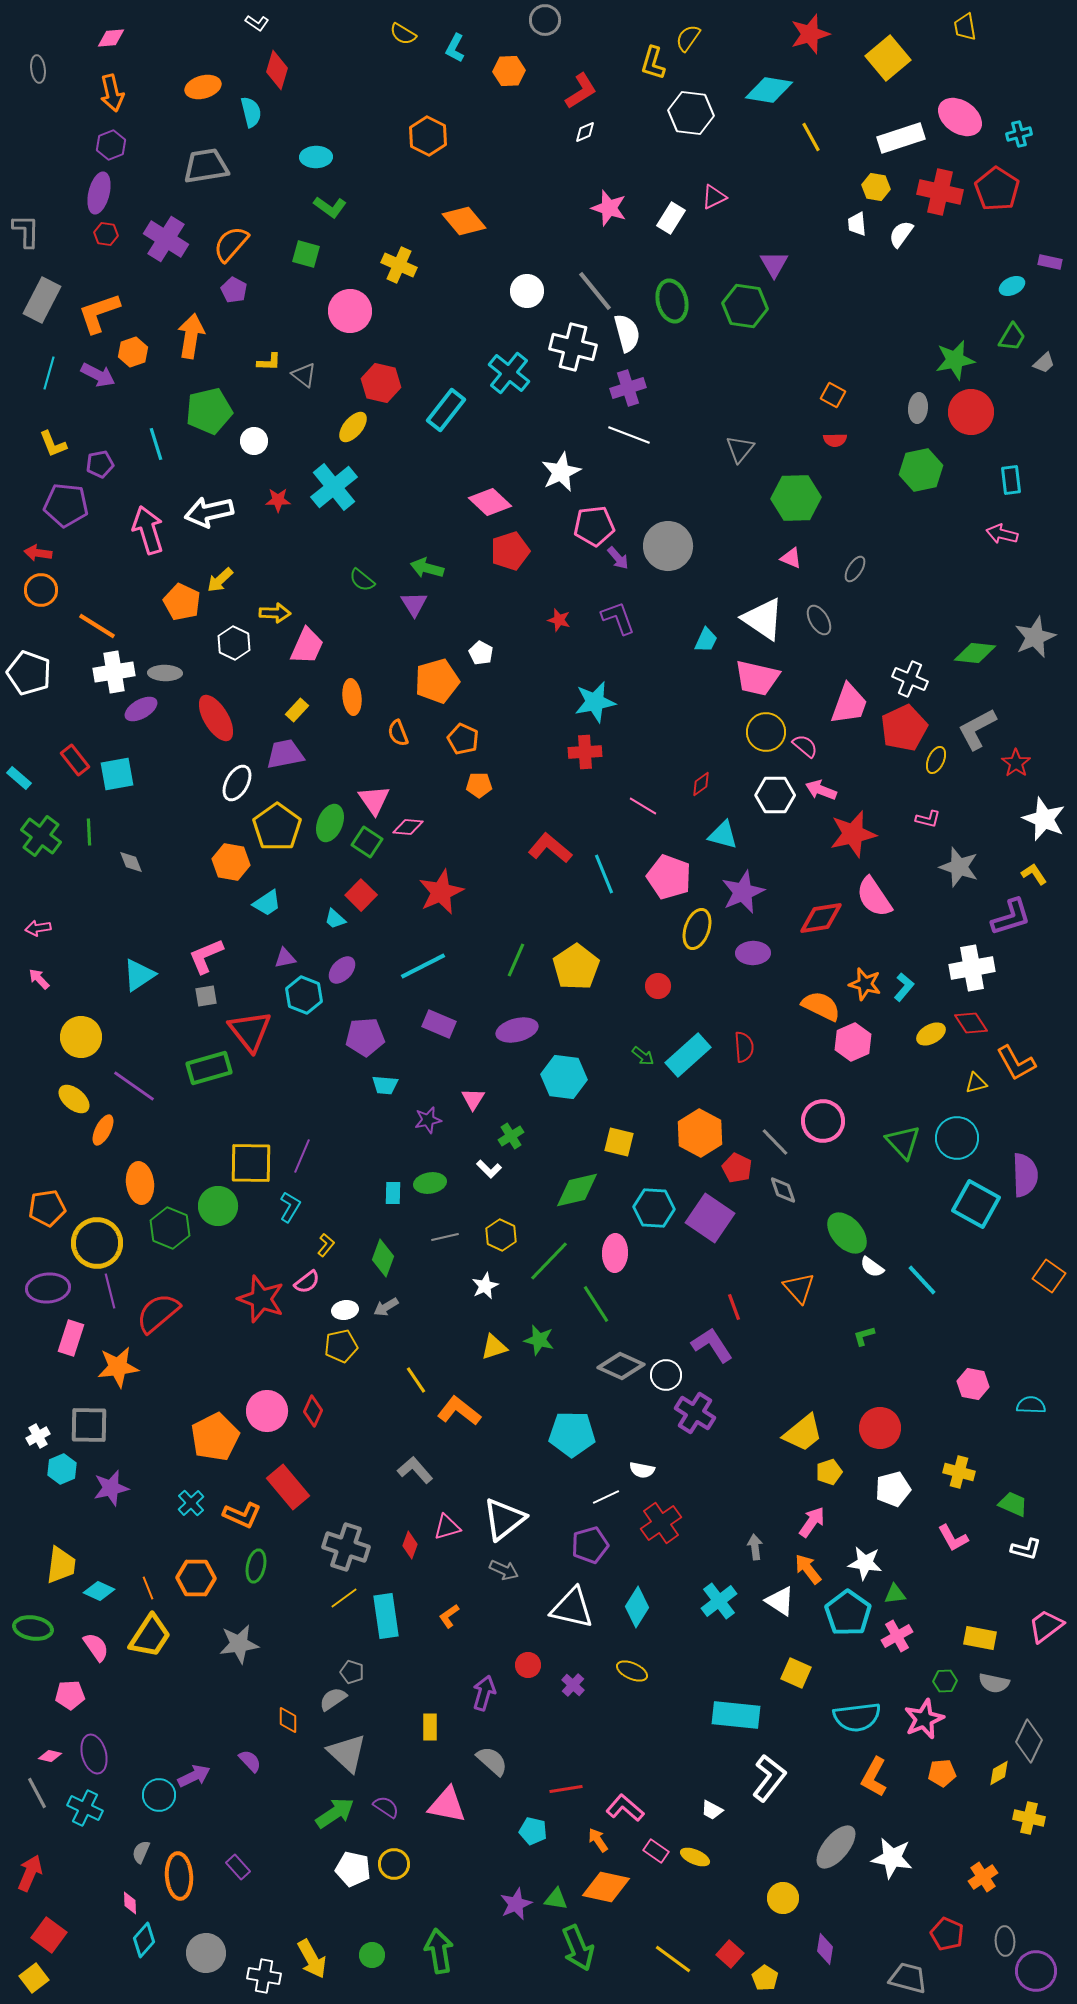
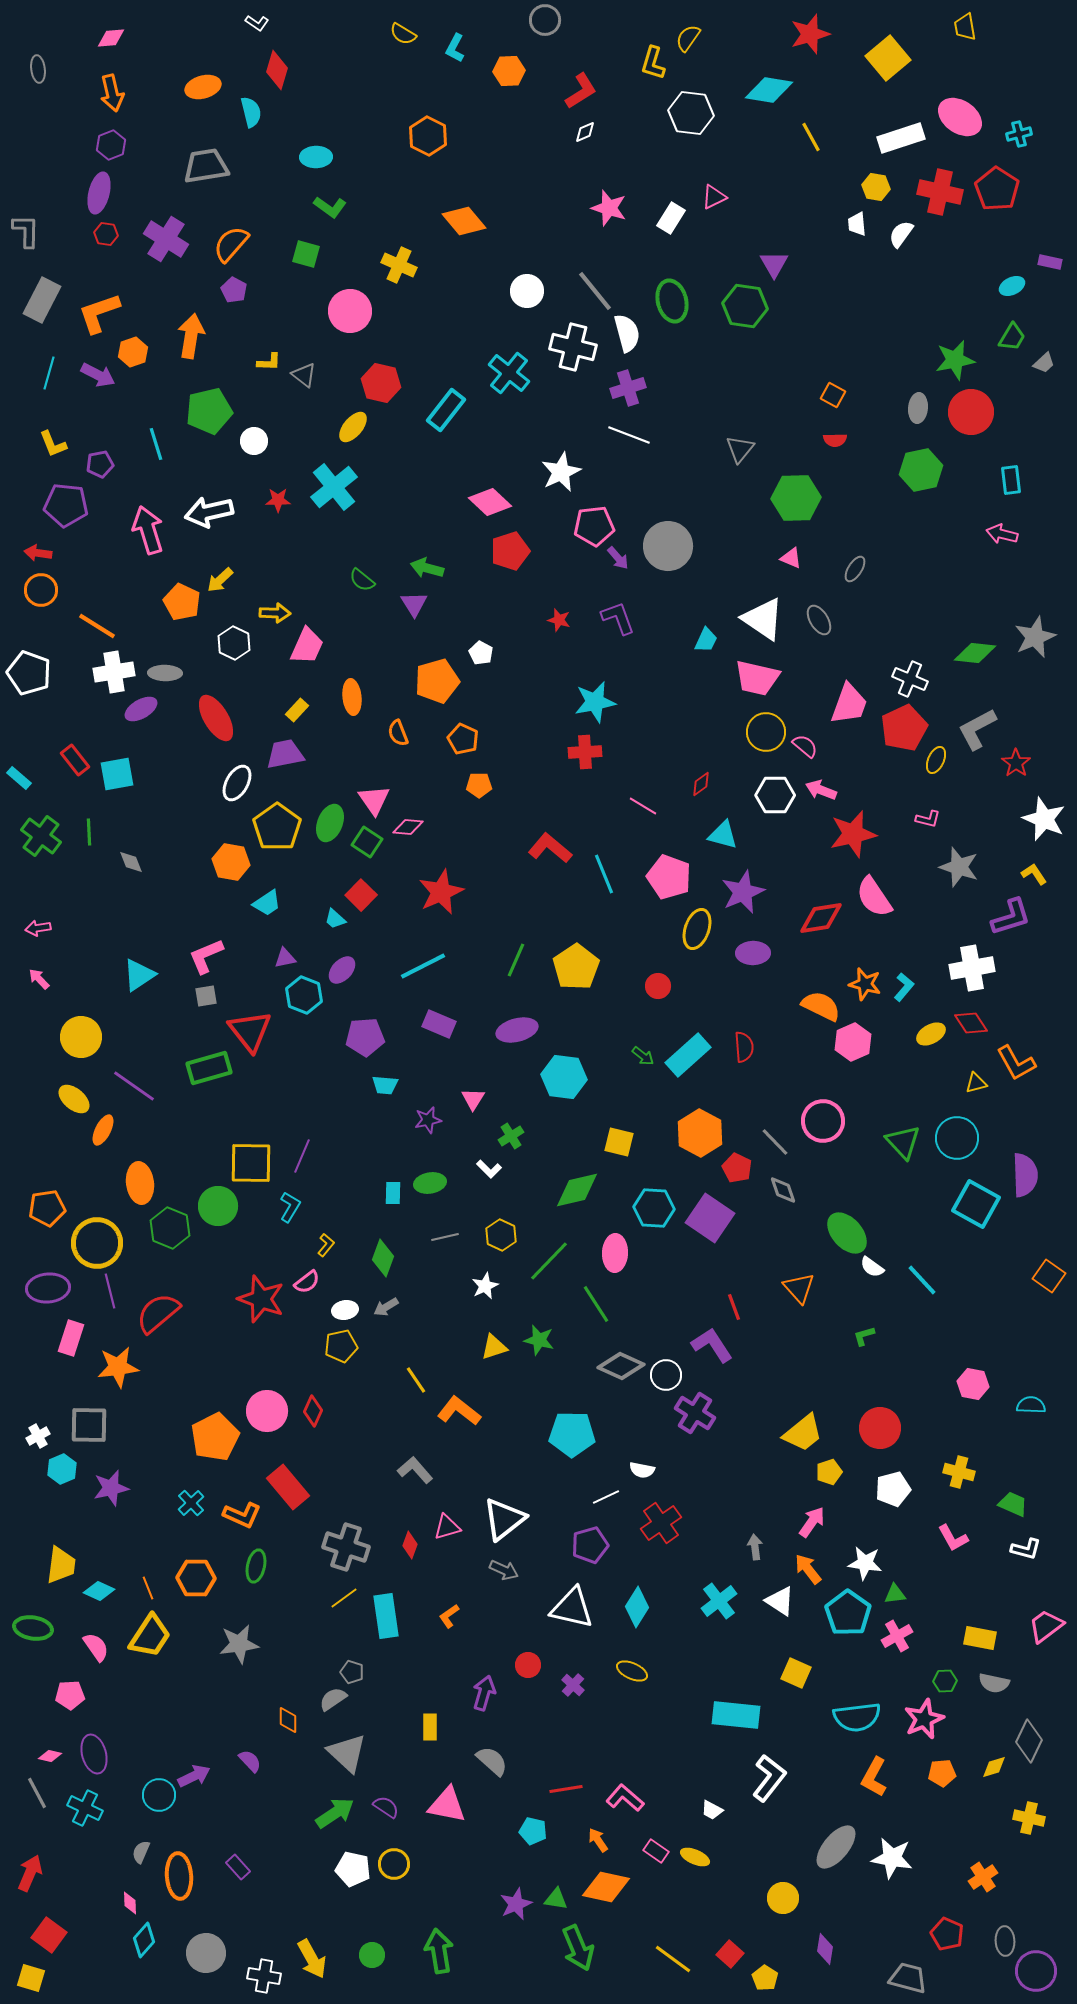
yellow diamond at (999, 1773): moved 5 px left, 6 px up; rotated 12 degrees clockwise
pink L-shape at (625, 1808): moved 10 px up
yellow square at (34, 1978): moved 3 px left; rotated 36 degrees counterclockwise
